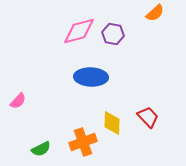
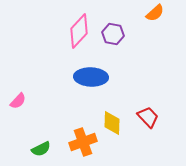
pink diamond: rotated 32 degrees counterclockwise
